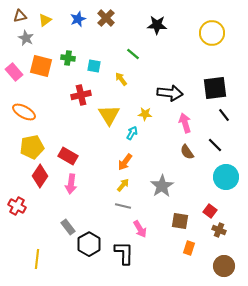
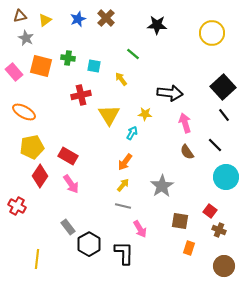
black square at (215, 88): moved 8 px right, 1 px up; rotated 35 degrees counterclockwise
pink arrow at (71, 184): rotated 42 degrees counterclockwise
